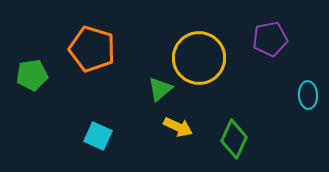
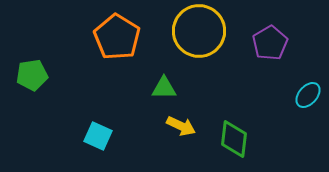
purple pentagon: moved 4 px down; rotated 20 degrees counterclockwise
orange pentagon: moved 25 px right, 12 px up; rotated 15 degrees clockwise
yellow circle: moved 27 px up
green triangle: moved 4 px right, 1 px up; rotated 40 degrees clockwise
cyan ellipse: rotated 44 degrees clockwise
yellow arrow: moved 3 px right, 1 px up
green diamond: rotated 18 degrees counterclockwise
